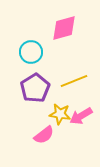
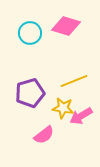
pink diamond: moved 2 px right, 2 px up; rotated 32 degrees clockwise
cyan circle: moved 1 px left, 19 px up
purple pentagon: moved 5 px left, 5 px down; rotated 16 degrees clockwise
yellow star: moved 3 px right, 6 px up
